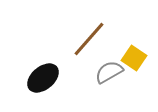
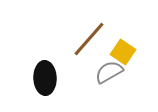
yellow square: moved 11 px left, 6 px up
black ellipse: moved 2 px right; rotated 52 degrees counterclockwise
